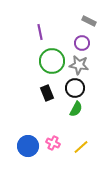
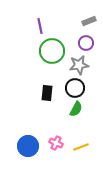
gray rectangle: rotated 48 degrees counterclockwise
purple line: moved 6 px up
purple circle: moved 4 px right
green circle: moved 10 px up
gray star: rotated 18 degrees counterclockwise
black rectangle: rotated 28 degrees clockwise
pink cross: moved 3 px right
yellow line: rotated 21 degrees clockwise
